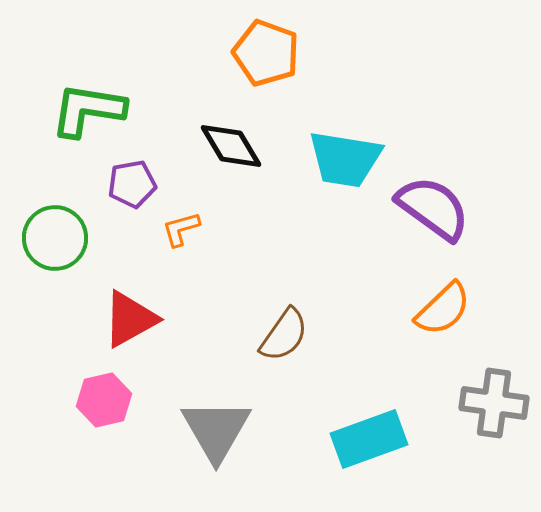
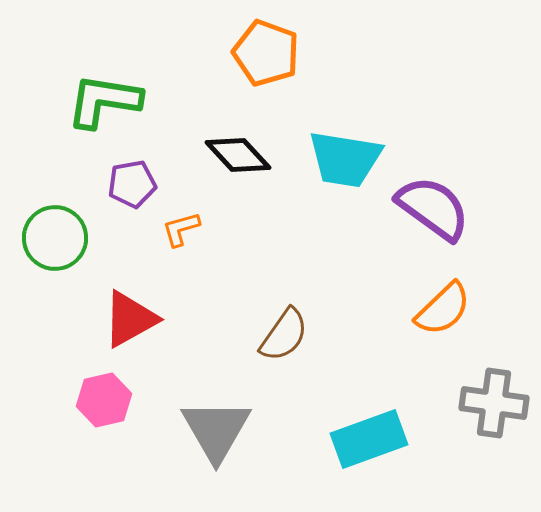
green L-shape: moved 16 px right, 9 px up
black diamond: moved 7 px right, 9 px down; rotated 12 degrees counterclockwise
